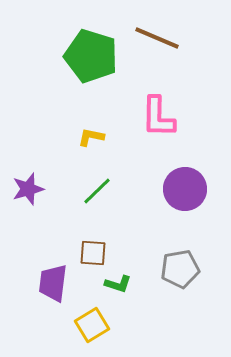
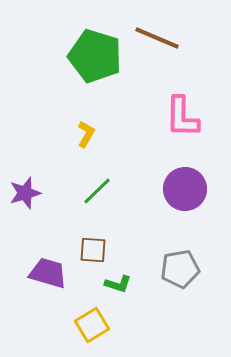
green pentagon: moved 4 px right
pink L-shape: moved 24 px right
yellow L-shape: moved 5 px left, 3 px up; rotated 108 degrees clockwise
purple star: moved 3 px left, 4 px down
brown square: moved 3 px up
purple trapezoid: moved 5 px left, 10 px up; rotated 99 degrees clockwise
